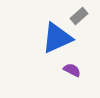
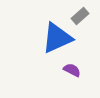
gray rectangle: moved 1 px right
